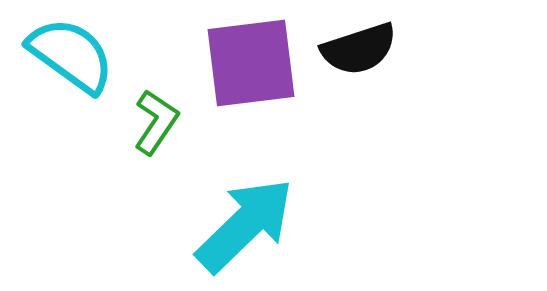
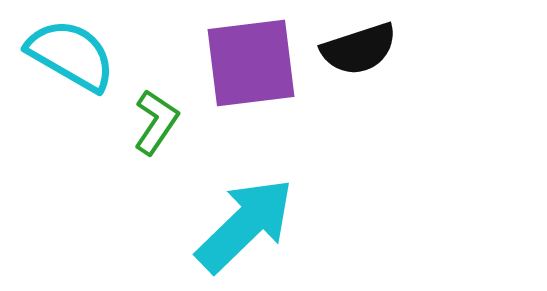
cyan semicircle: rotated 6 degrees counterclockwise
